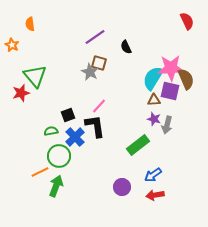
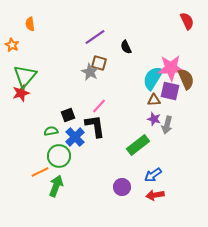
green triangle: moved 10 px left; rotated 20 degrees clockwise
